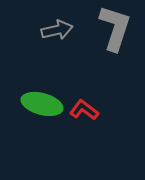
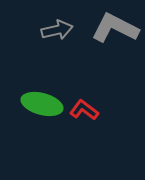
gray L-shape: rotated 81 degrees counterclockwise
